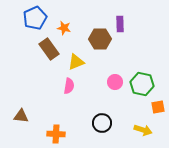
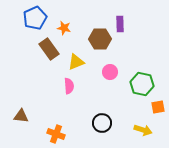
pink circle: moved 5 px left, 10 px up
pink semicircle: rotated 14 degrees counterclockwise
orange cross: rotated 18 degrees clockwise
